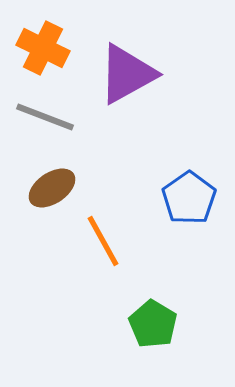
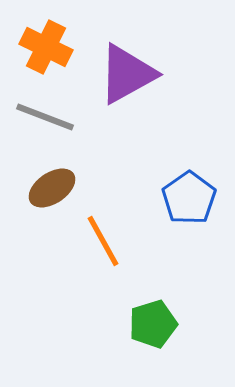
orange cross: moved 3 px right, 1 px up
green pentagon: rotated 24 degrees clockwise
